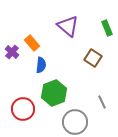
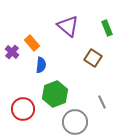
green hexagon: moved 1 px right, 1 px down
